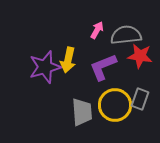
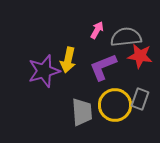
gray semicircle: moved 2 px down
purple star: moved 1 px left, 4 px down
